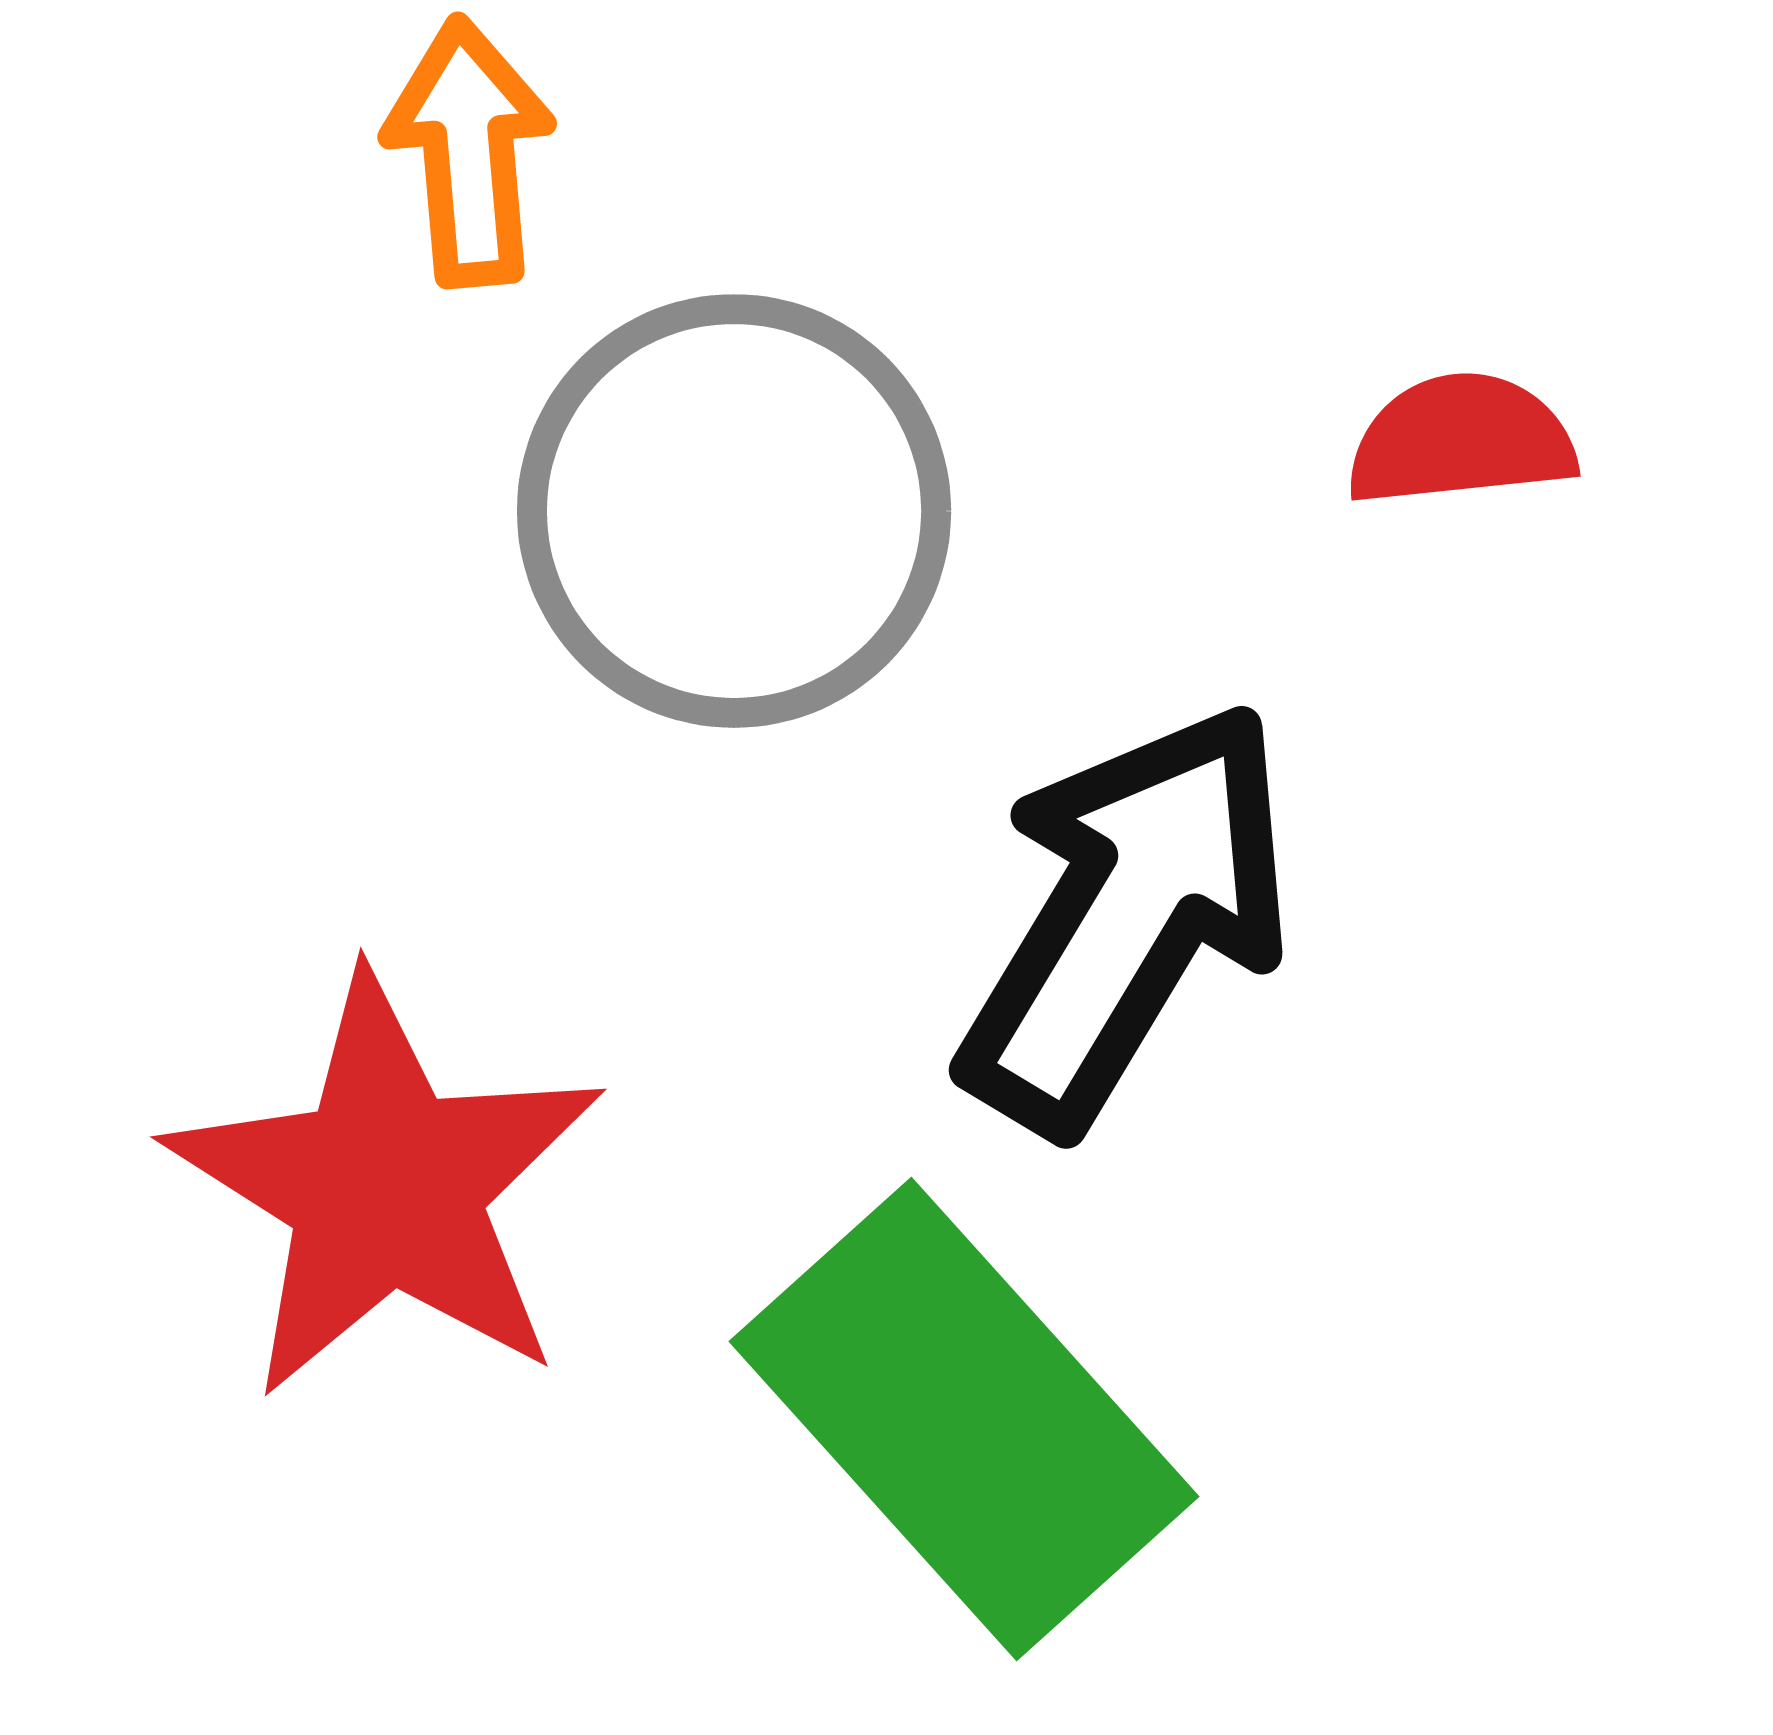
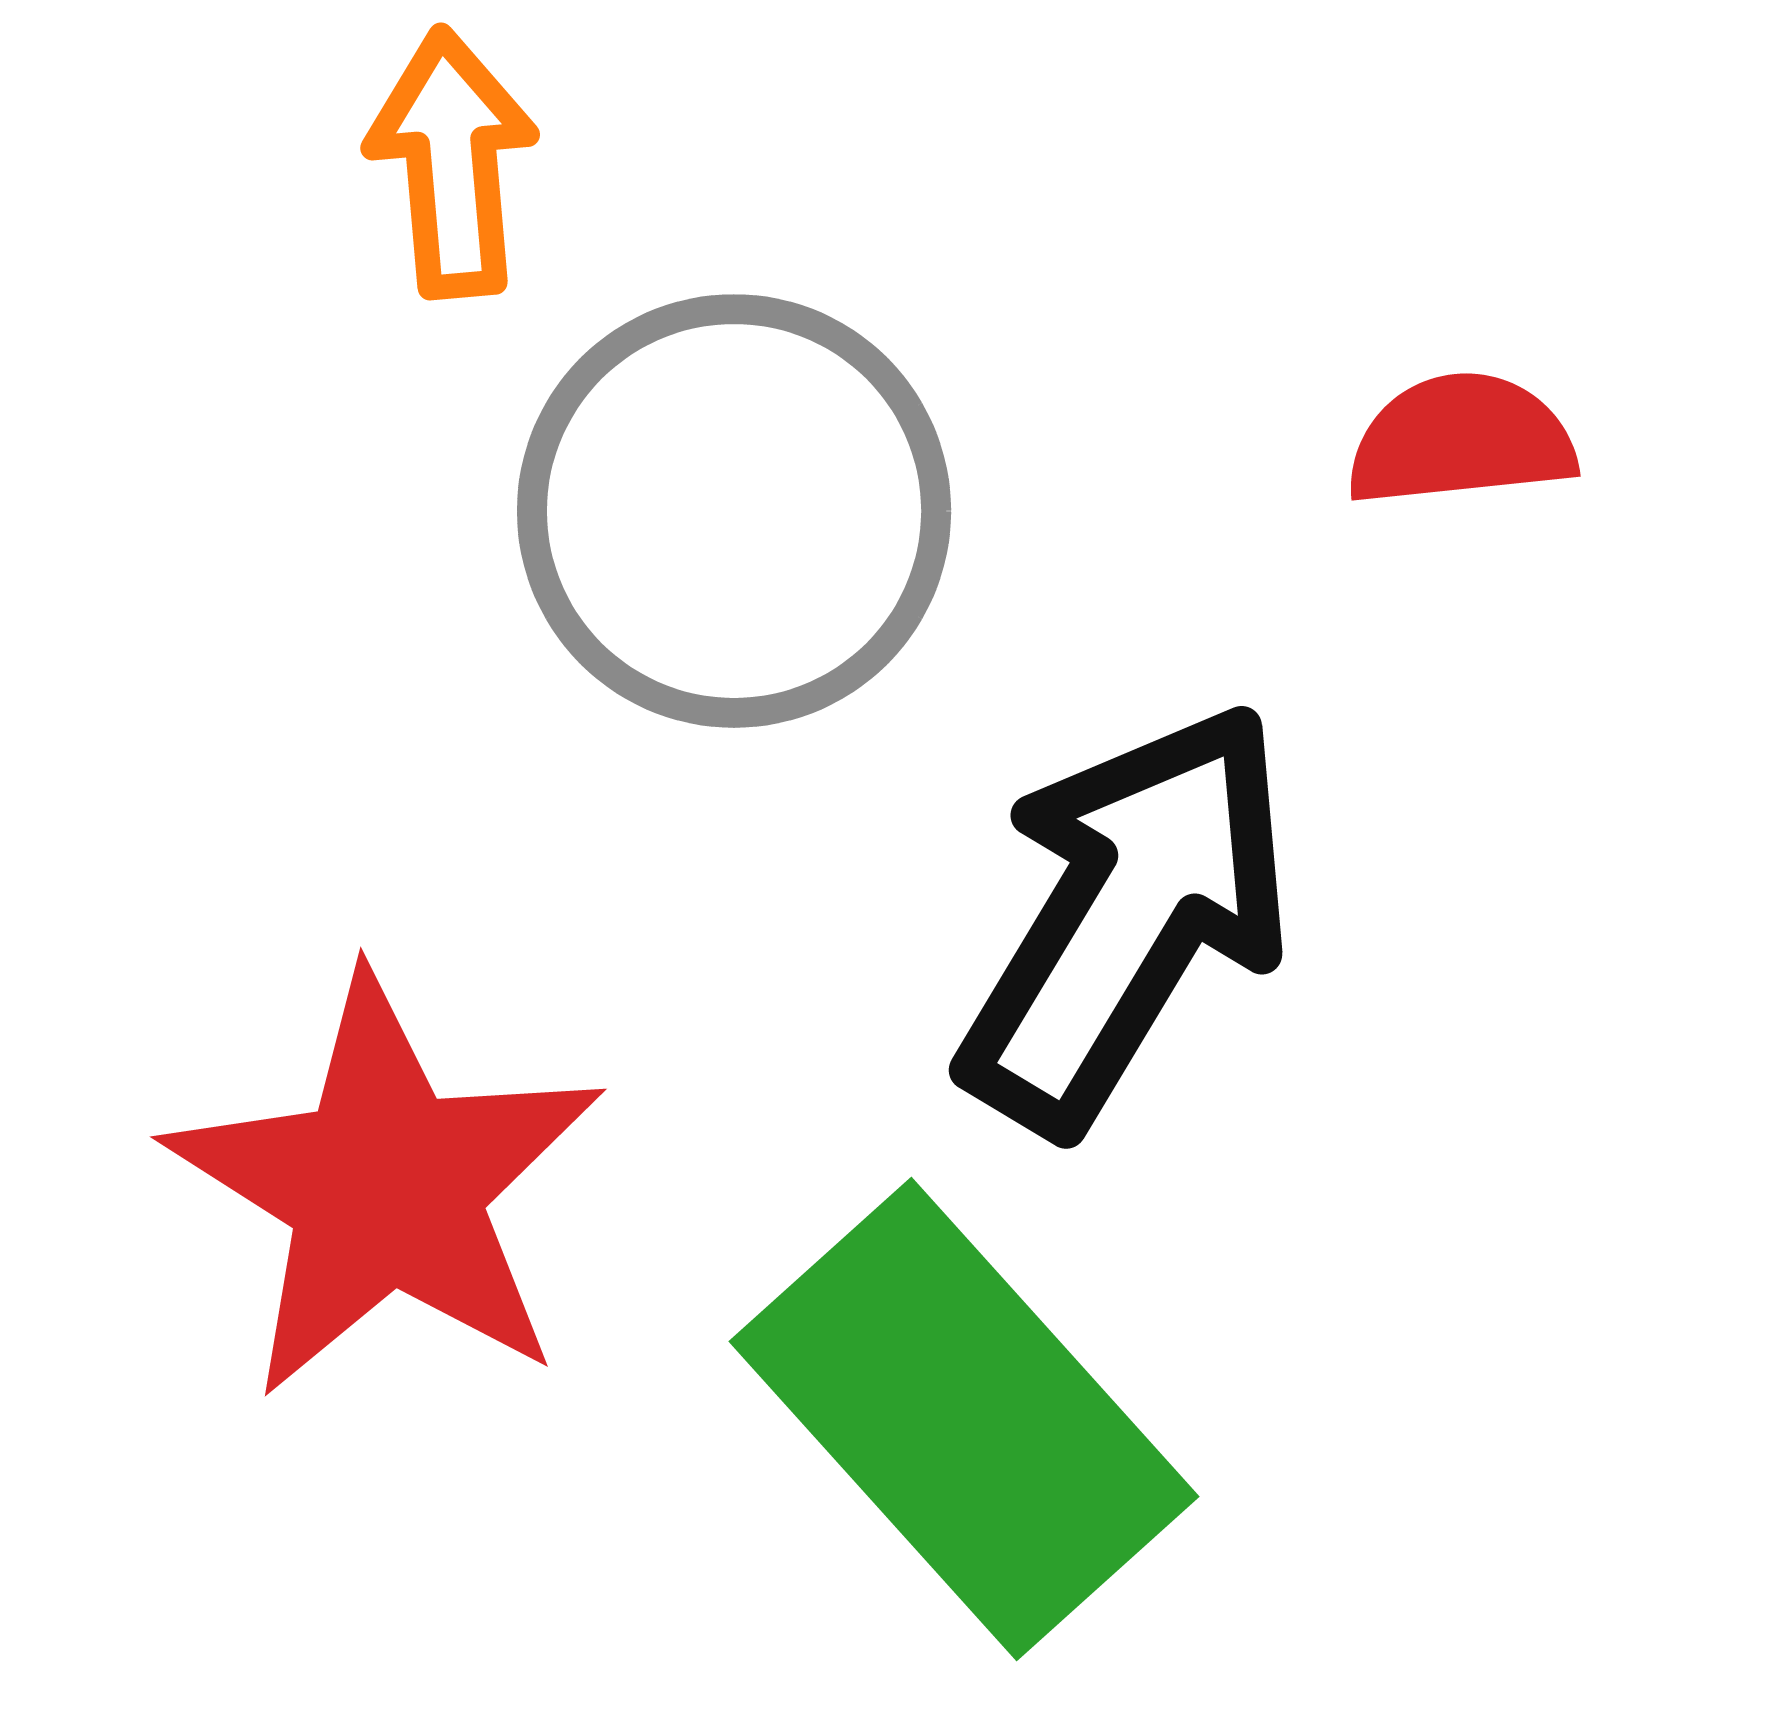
orange arrow: moved 17 px left, 11 px down
